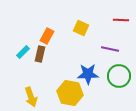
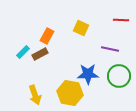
brown rectangle: rotated 49 degrees clockwise
yellow arrow: moved 4 px right, 2 px up
